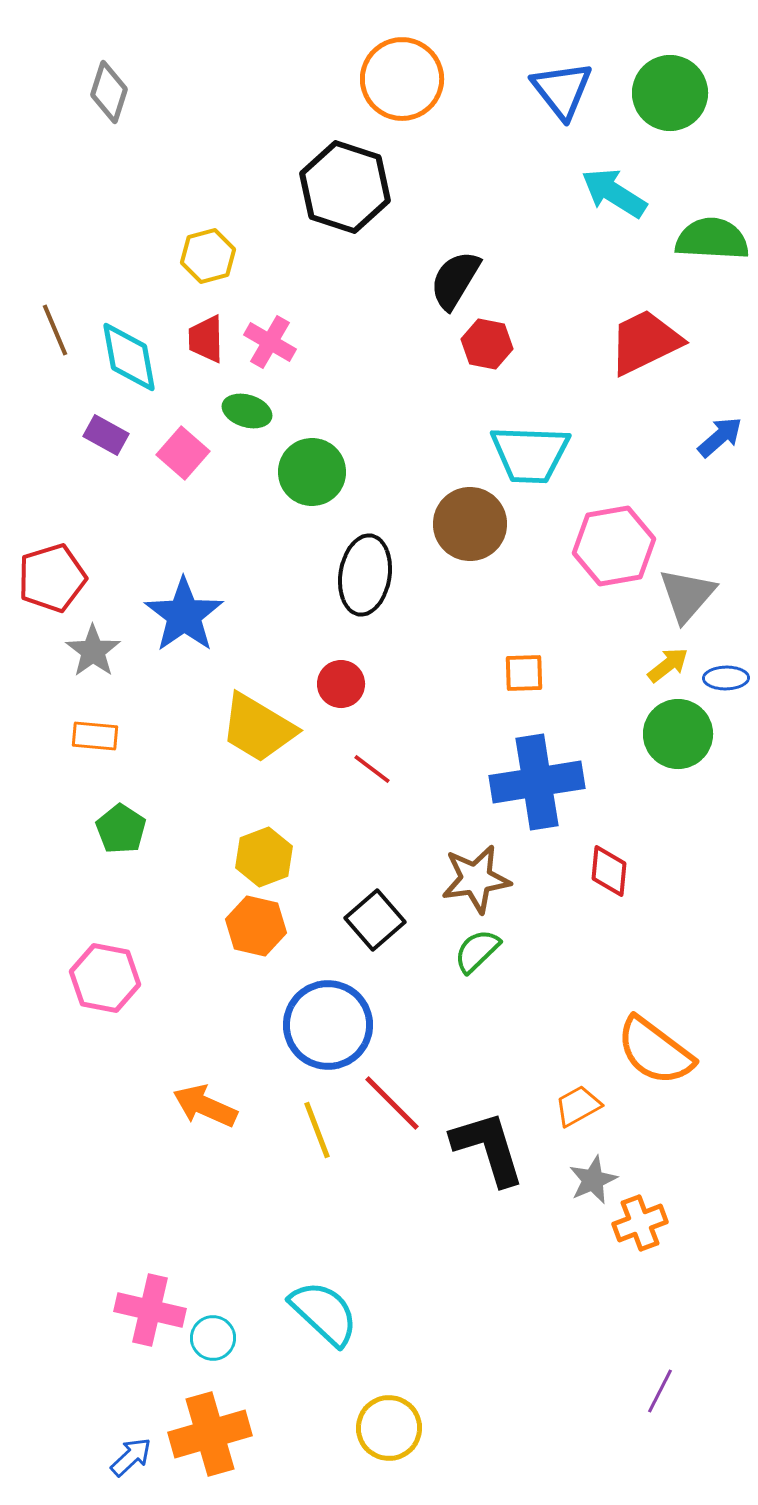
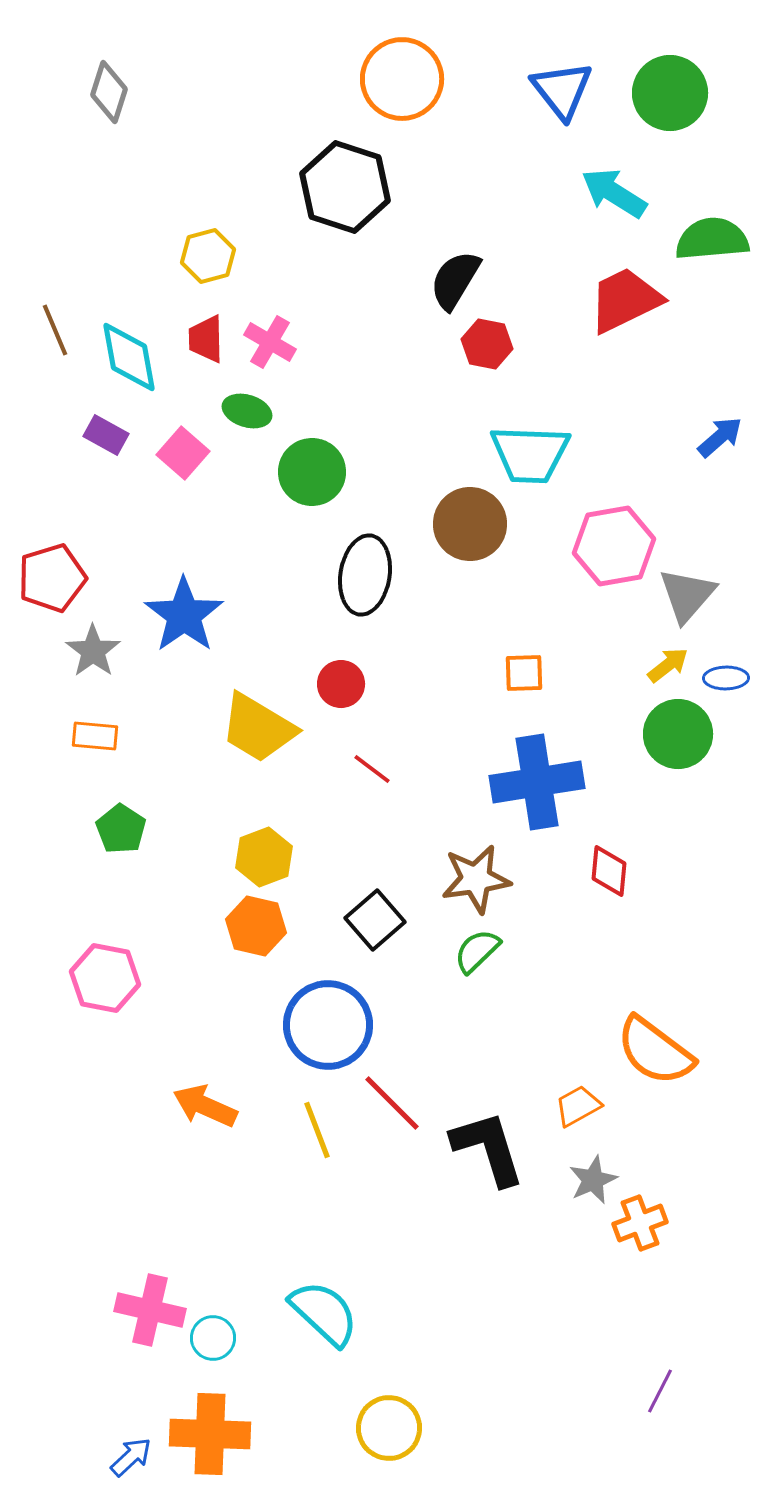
green semicircle at (712, 239): rotated 8 degrees counterclockwise
red trapezoid at (645, 342): moved 20 px left, 42 px up
orange cross at (210, 1434): rotated 18 degrees clockwise
